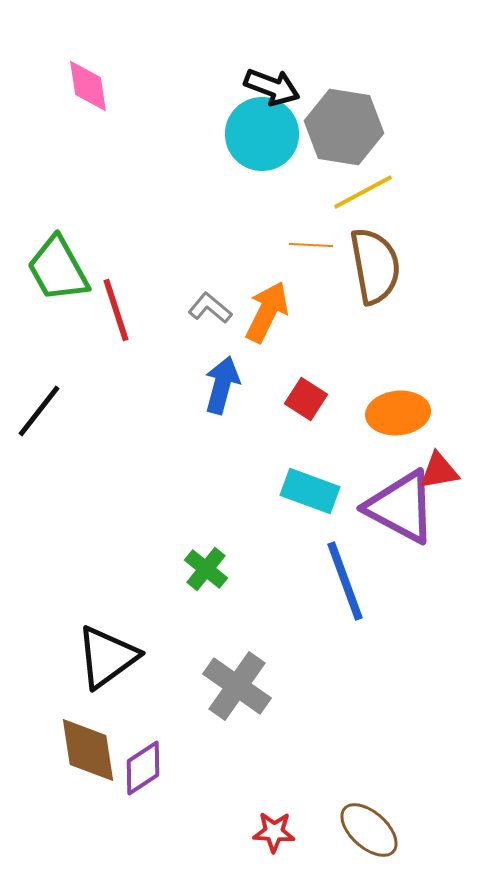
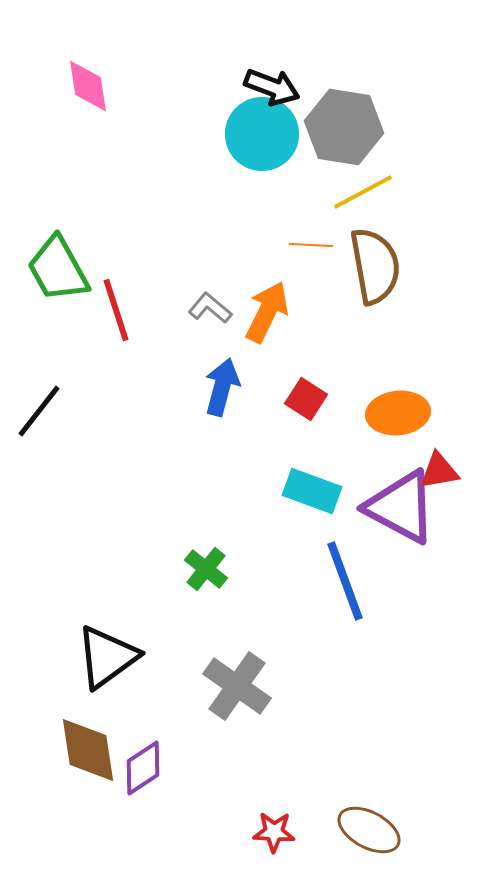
blue arrow: moved 2 px down
cyan rectangle: moved 2 px right
brown ellipse: rotated 14 degrees counterclockwise
